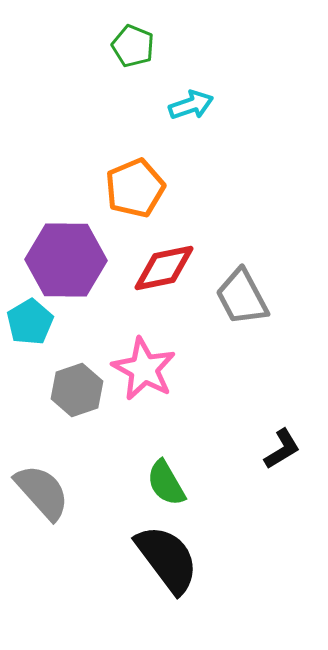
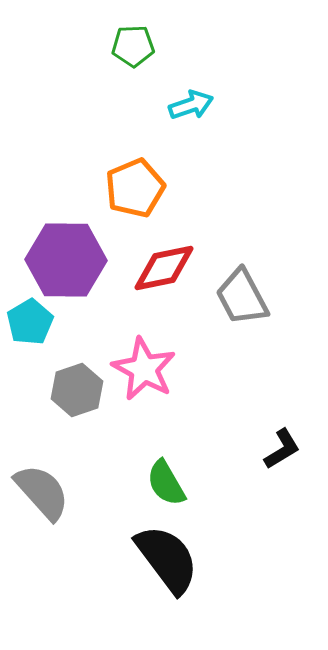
green pentagon: rotated 24 degrees counterclockwise
